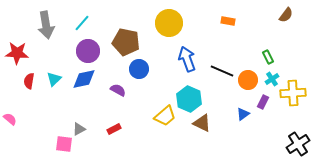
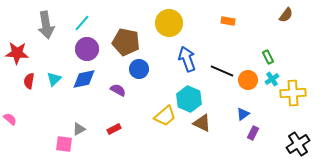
purple circle: moved 1 px left, 2 px up
purple rectangle: moved 10 px left, 31 px down
